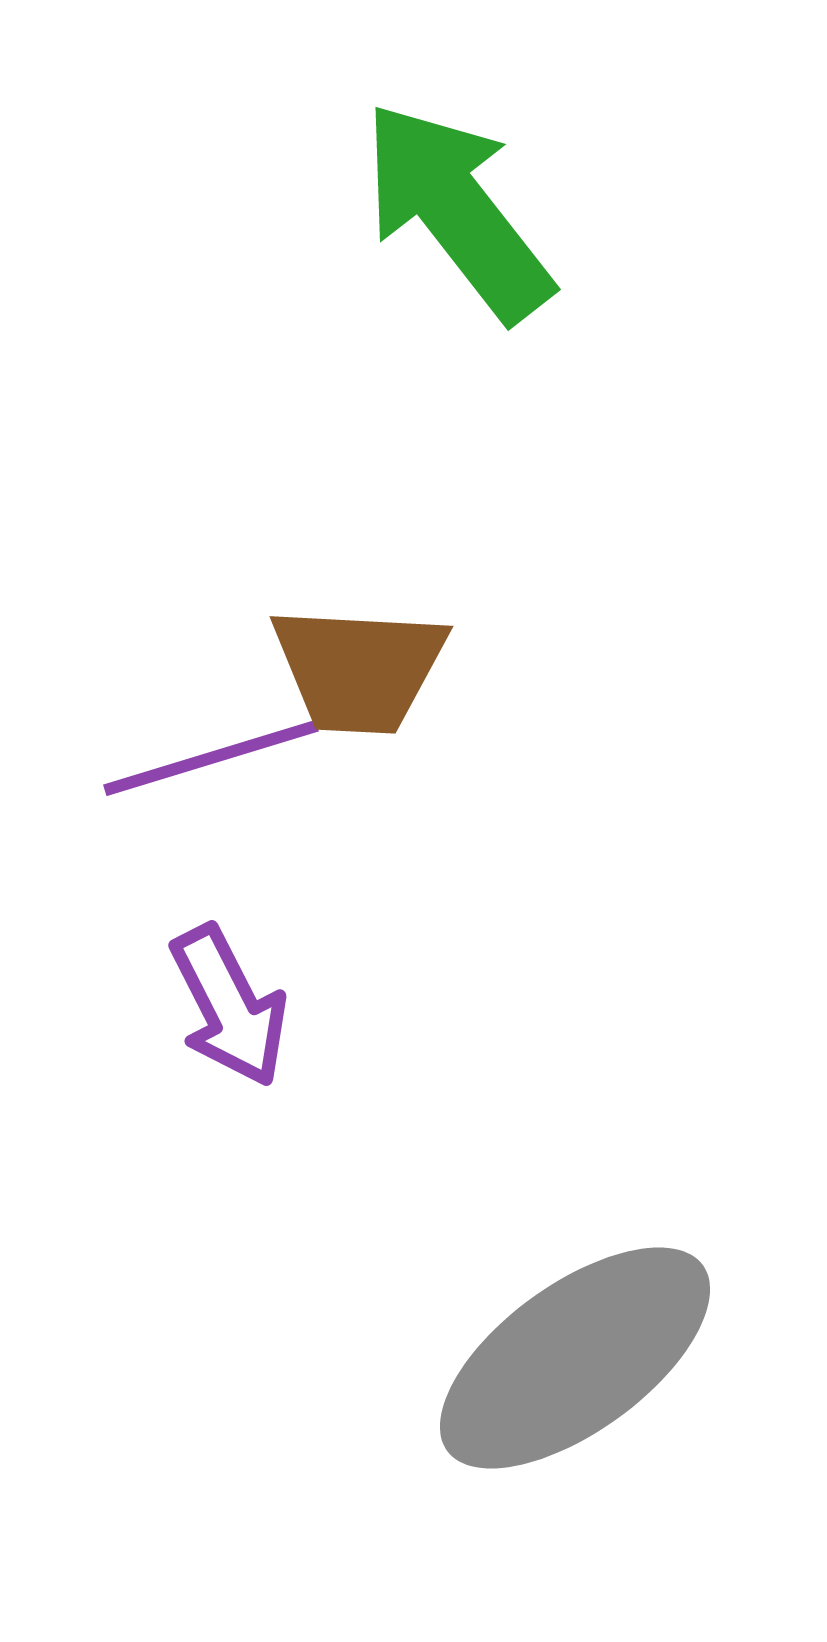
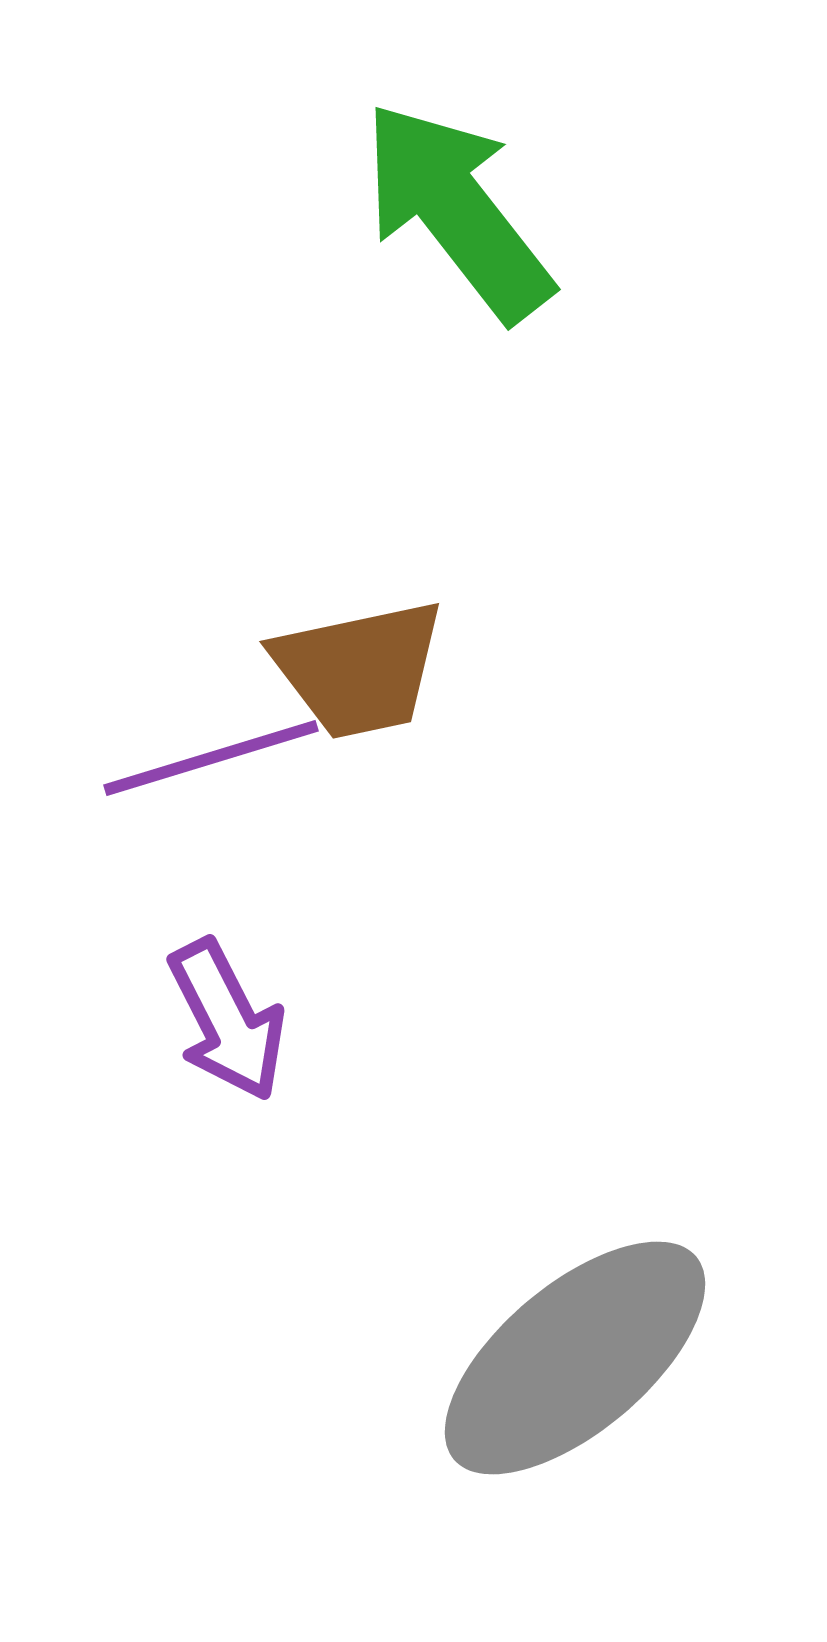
brown trapezoid: rotated 15 degrees counterclockwise
purple arrow: moved 2 px left, 14 px down
gray ellipse: rotated 4 degrees counterclockwise
